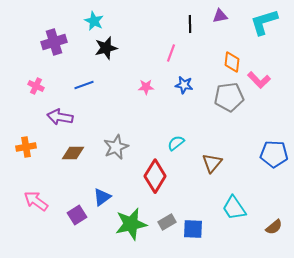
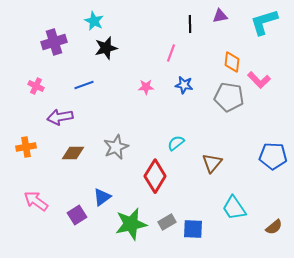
gray pentagon: rotated 16 degrees clockwise
purple arrow: rotated 20 degrees counterclockwise
blue pentagon: moved 1 px left, 2 px down
